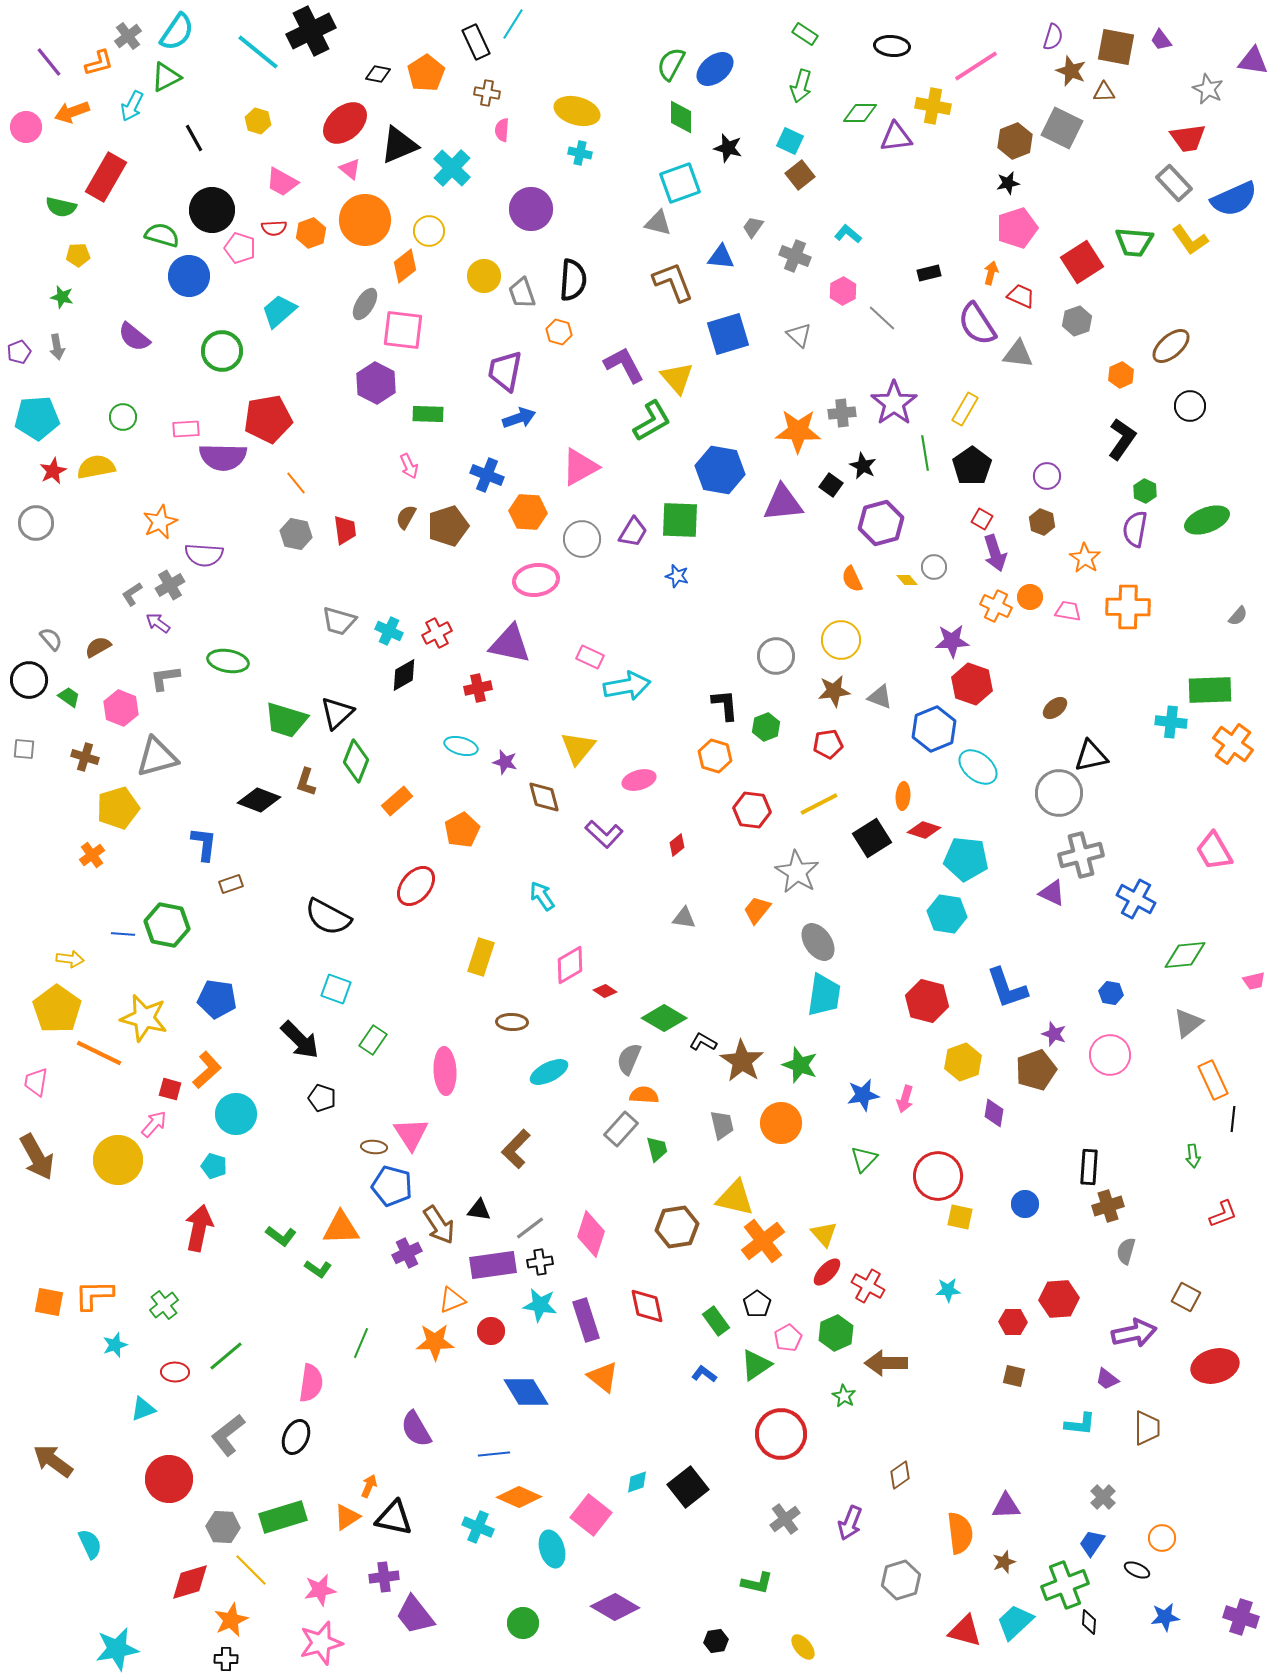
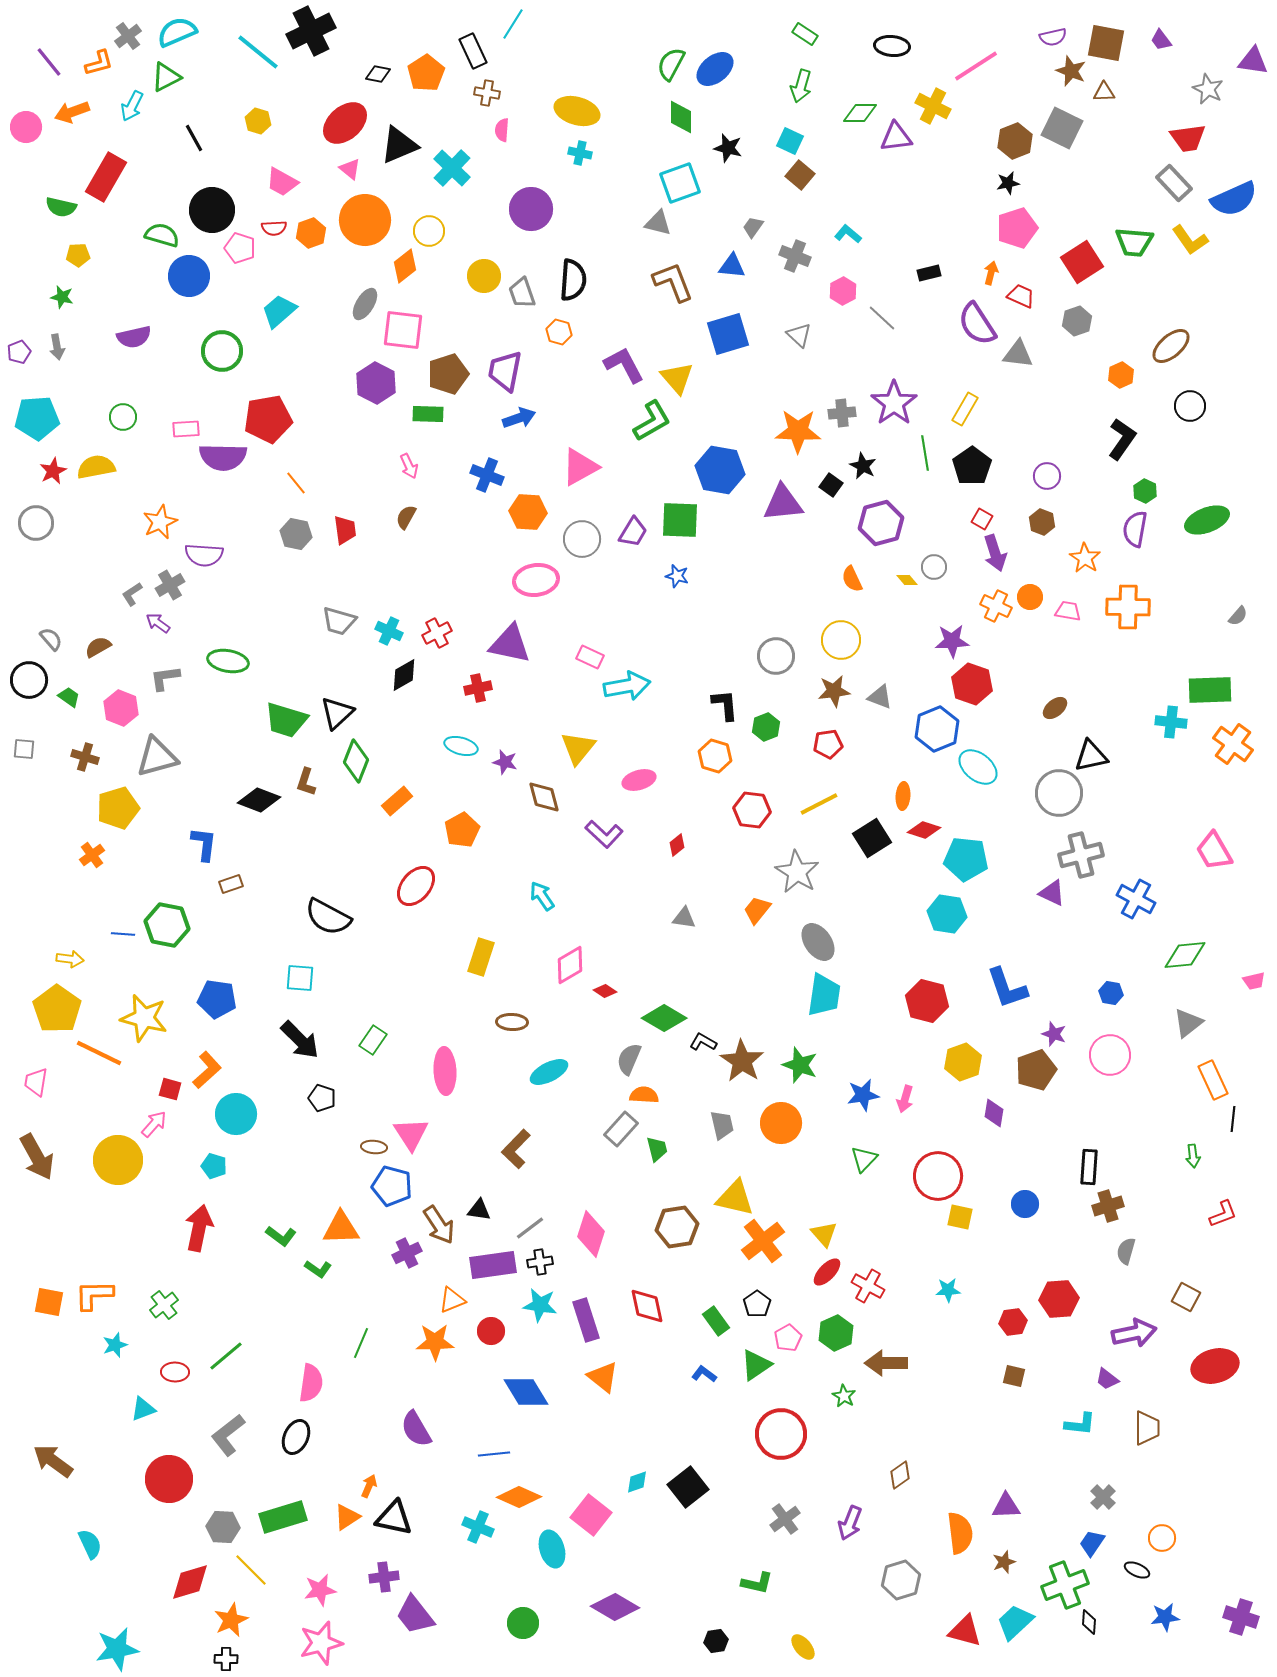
cyan semicircle at (177, 32): rotated 147 degrees counterclockwise
purple semicircle at (1053, 37): rotated 60 degrees clockwise
black rectangle at (476, 42): moved 3 px left, 9 px down
brown square at (1116, 47): moved 10 px left, 4 px up
yellow cross at (933, 106): rotated 16 degrees clockwise
brown square at (800, 175): rotated 12 degrees counterclockwise
blue triangle at (721, 257): moved 11 px right, 9 px down
purple semicircle at (134, 337): rotated 52 degrees counterclockwise
brown pentagon at (448, 526): moved 152 px up
blue hexagon at (934, 729): moved 3 px right
cyan square at (336, 989): moved 36 px left, 11 px up; rotated 16 degrees counterclockwise
red hexagon at (1013, 1322): rotated 8 degrees counterclockwise
